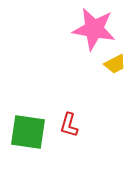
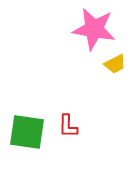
red L-shape: moved 1 px left, 1 px down; rotated 15 degrees counterclockwise
green square: moved 1 px left
